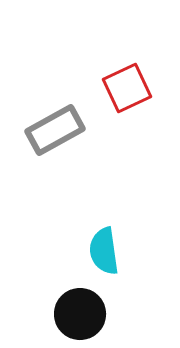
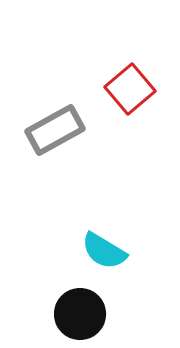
red square: moved 3 px right, 1 px down; rotated 15 degrees counterclockwise
cyan semicircle: rotated 51 degrees counterclockwise
